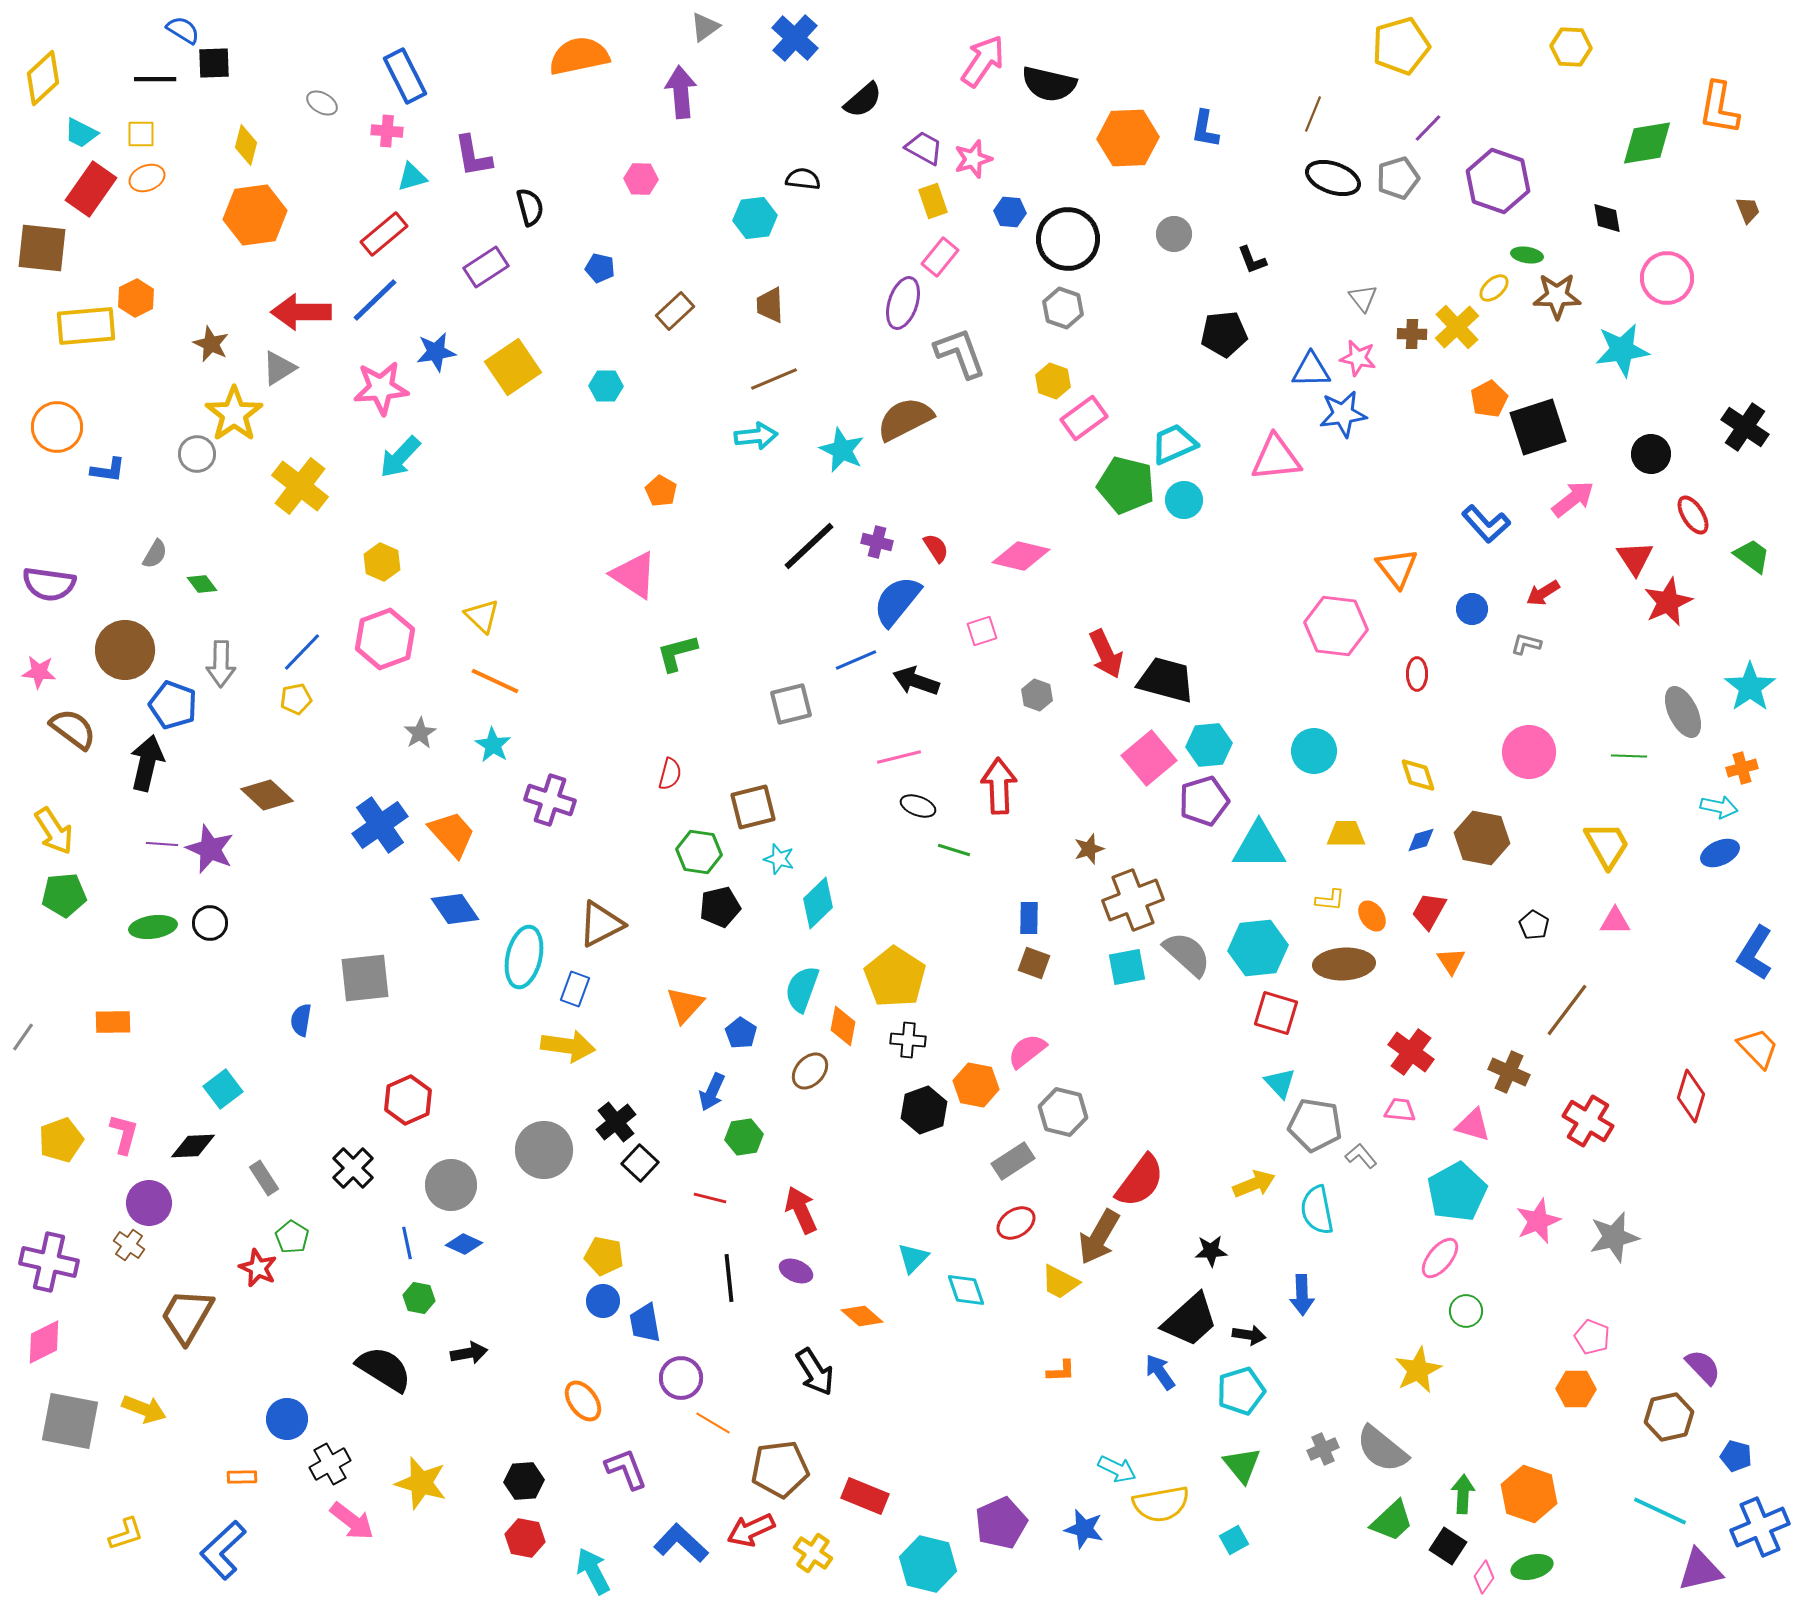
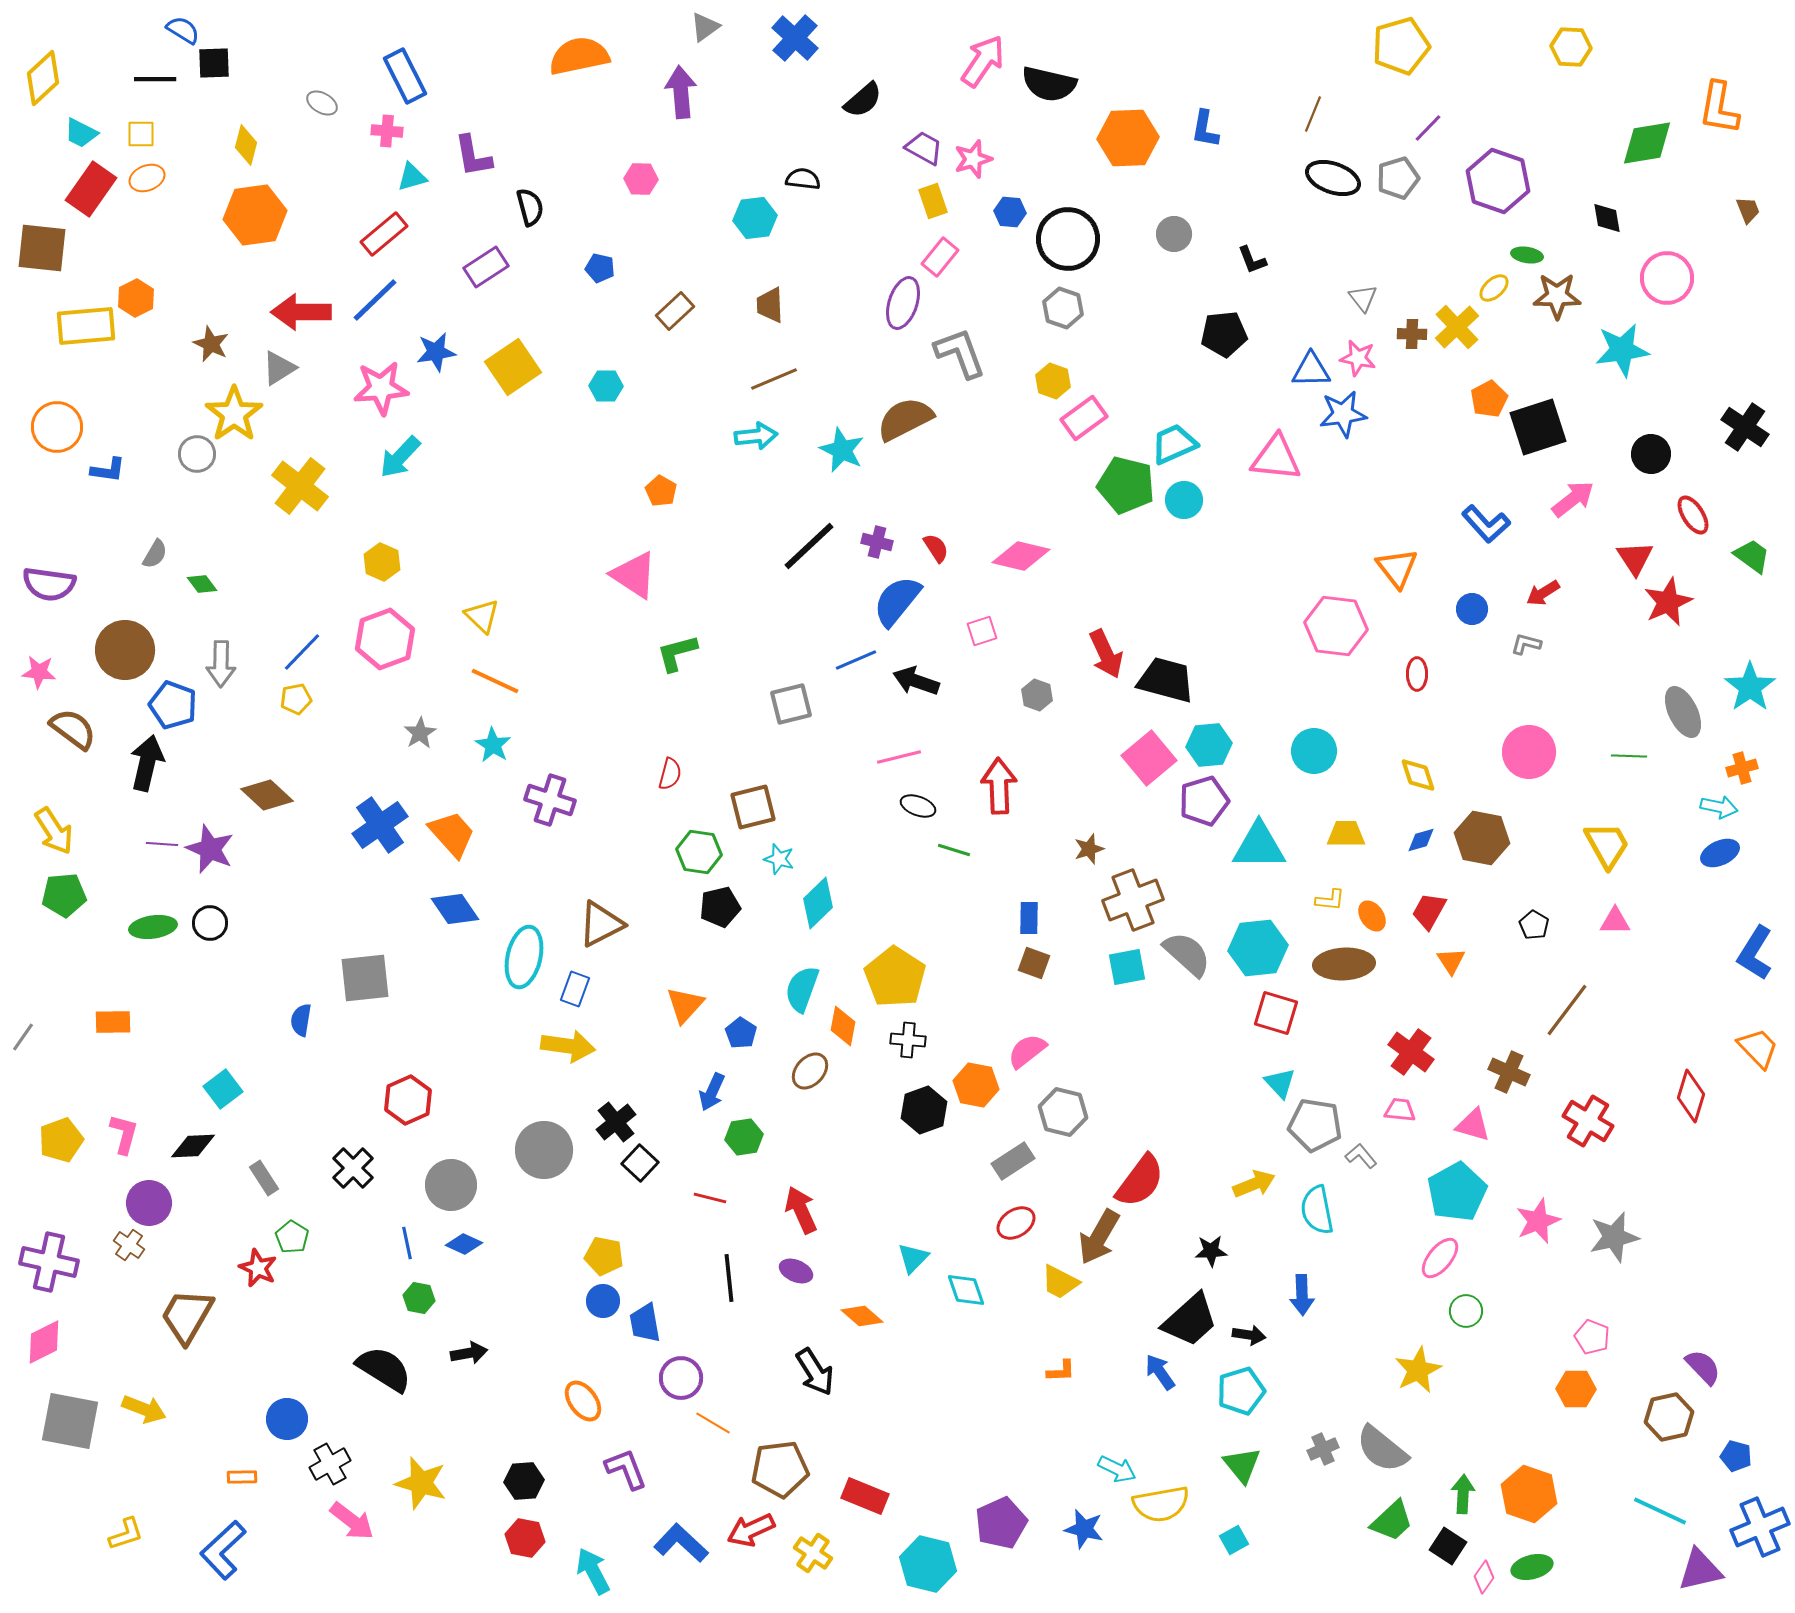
pink triangle at (1276, 458): rotated 12 degrees clockwise
